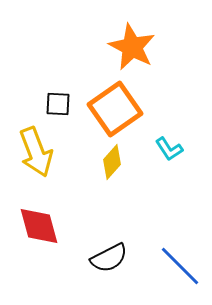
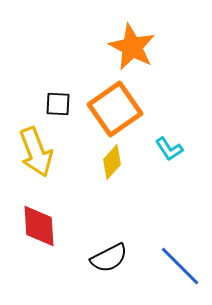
red diamond: rotated 12 degrees clockwise
